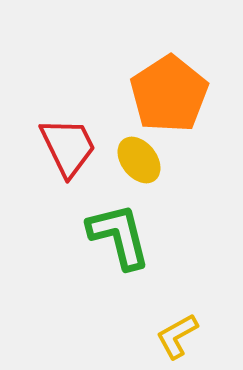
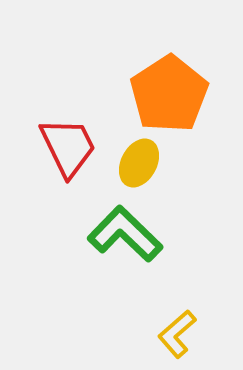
yellow ellipse: moved 3 px down; rotated 66 degrees clockwise
green L-shape: moved 6 px right, 2 px up; rotated 32 degrees counterclockwise
yellow L-shape: moved 2 px up; rotated 12 degrees counterclockwise
